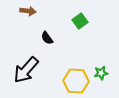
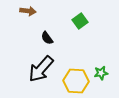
black arrow: moved 15 px right, 1 px up
